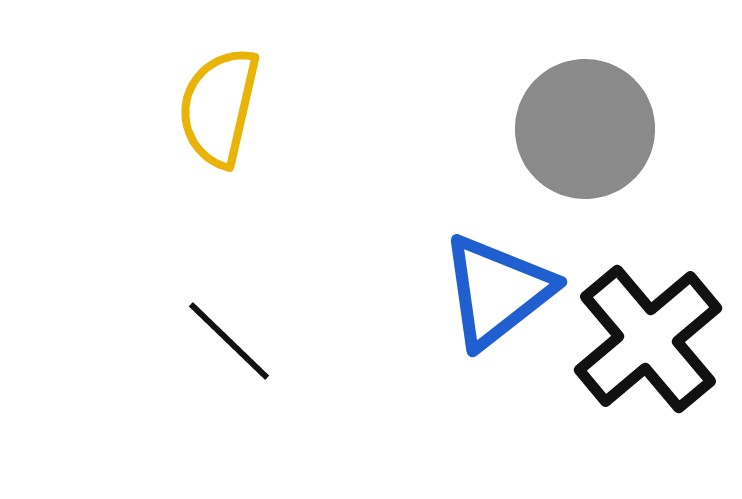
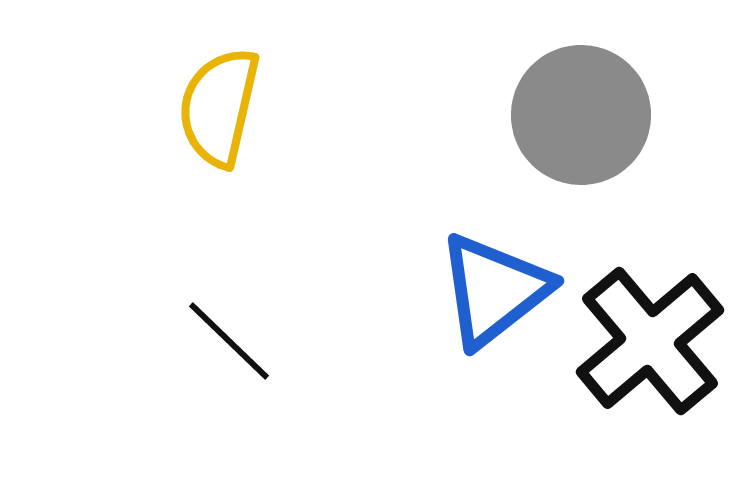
gray circle: moved 4 px left, 14 px up
blue triangle: moved 3 px left, 1 px up
black cross: moved 2 px right, 2 px down
